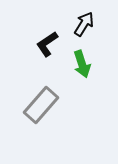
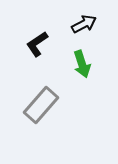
black arrow: rotated 30 degrees clockwise
black L-shape: moved 10 px left
